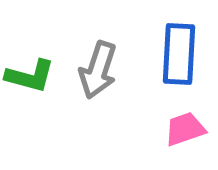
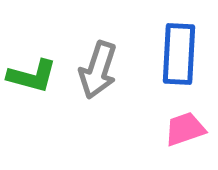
green L-shape: moved 2 px right
